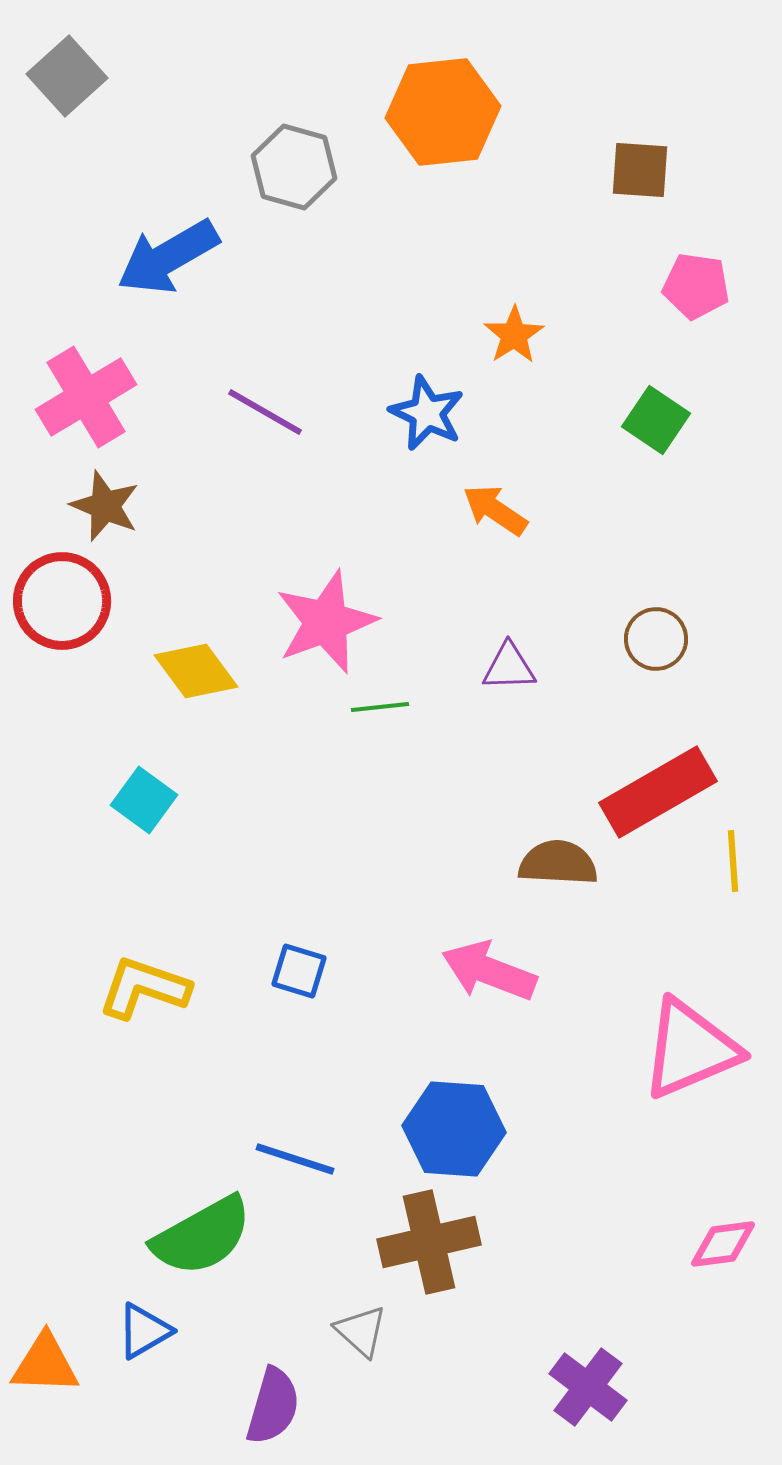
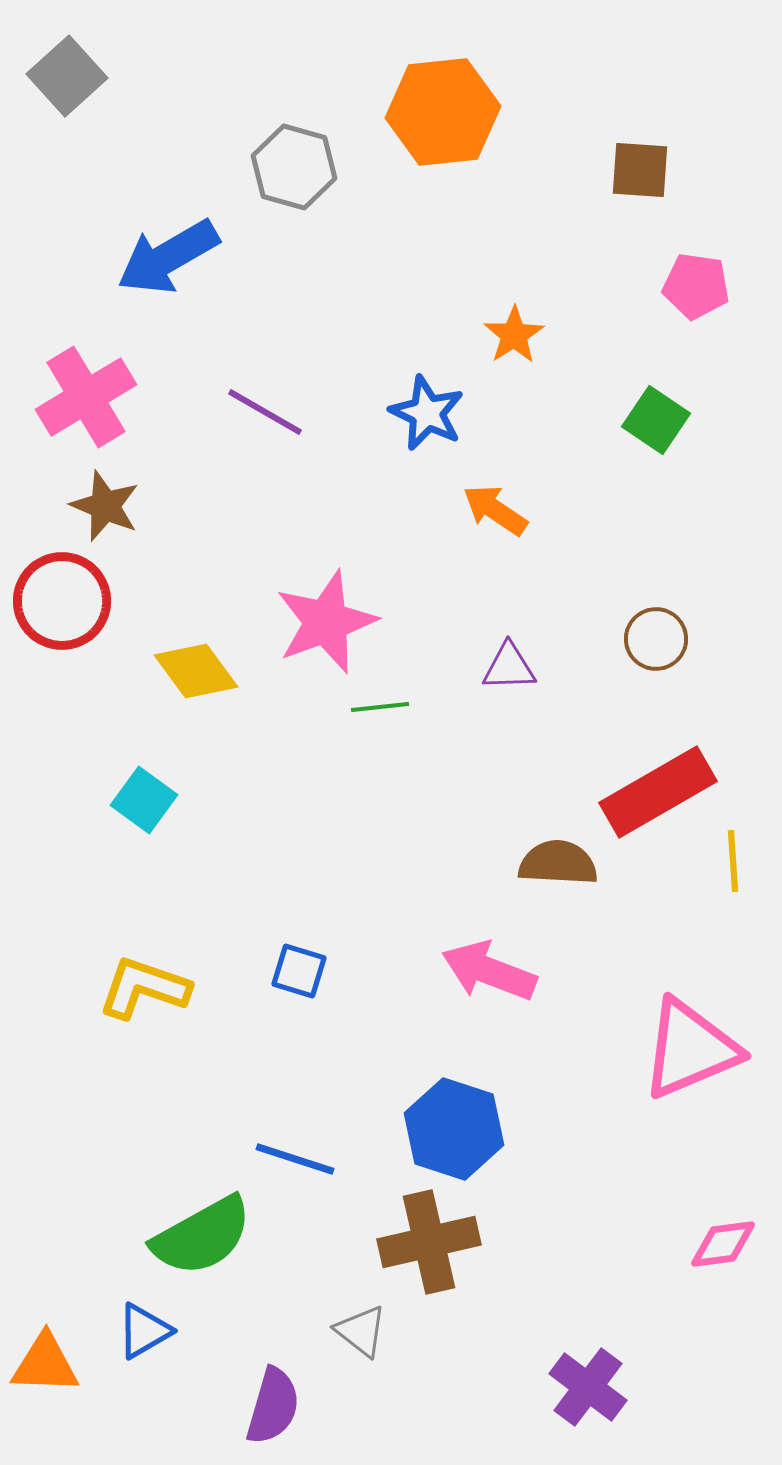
blue hexagon: rotated 14 degrees clockwise
gray triangle: rotated 4 degrees counterclockwise
